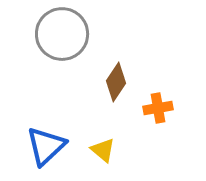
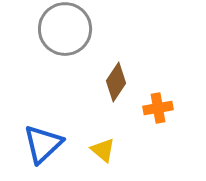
gray circle: moved 3 px right, 5 px up
blue triangle: moved 3 px left, 2 px up
